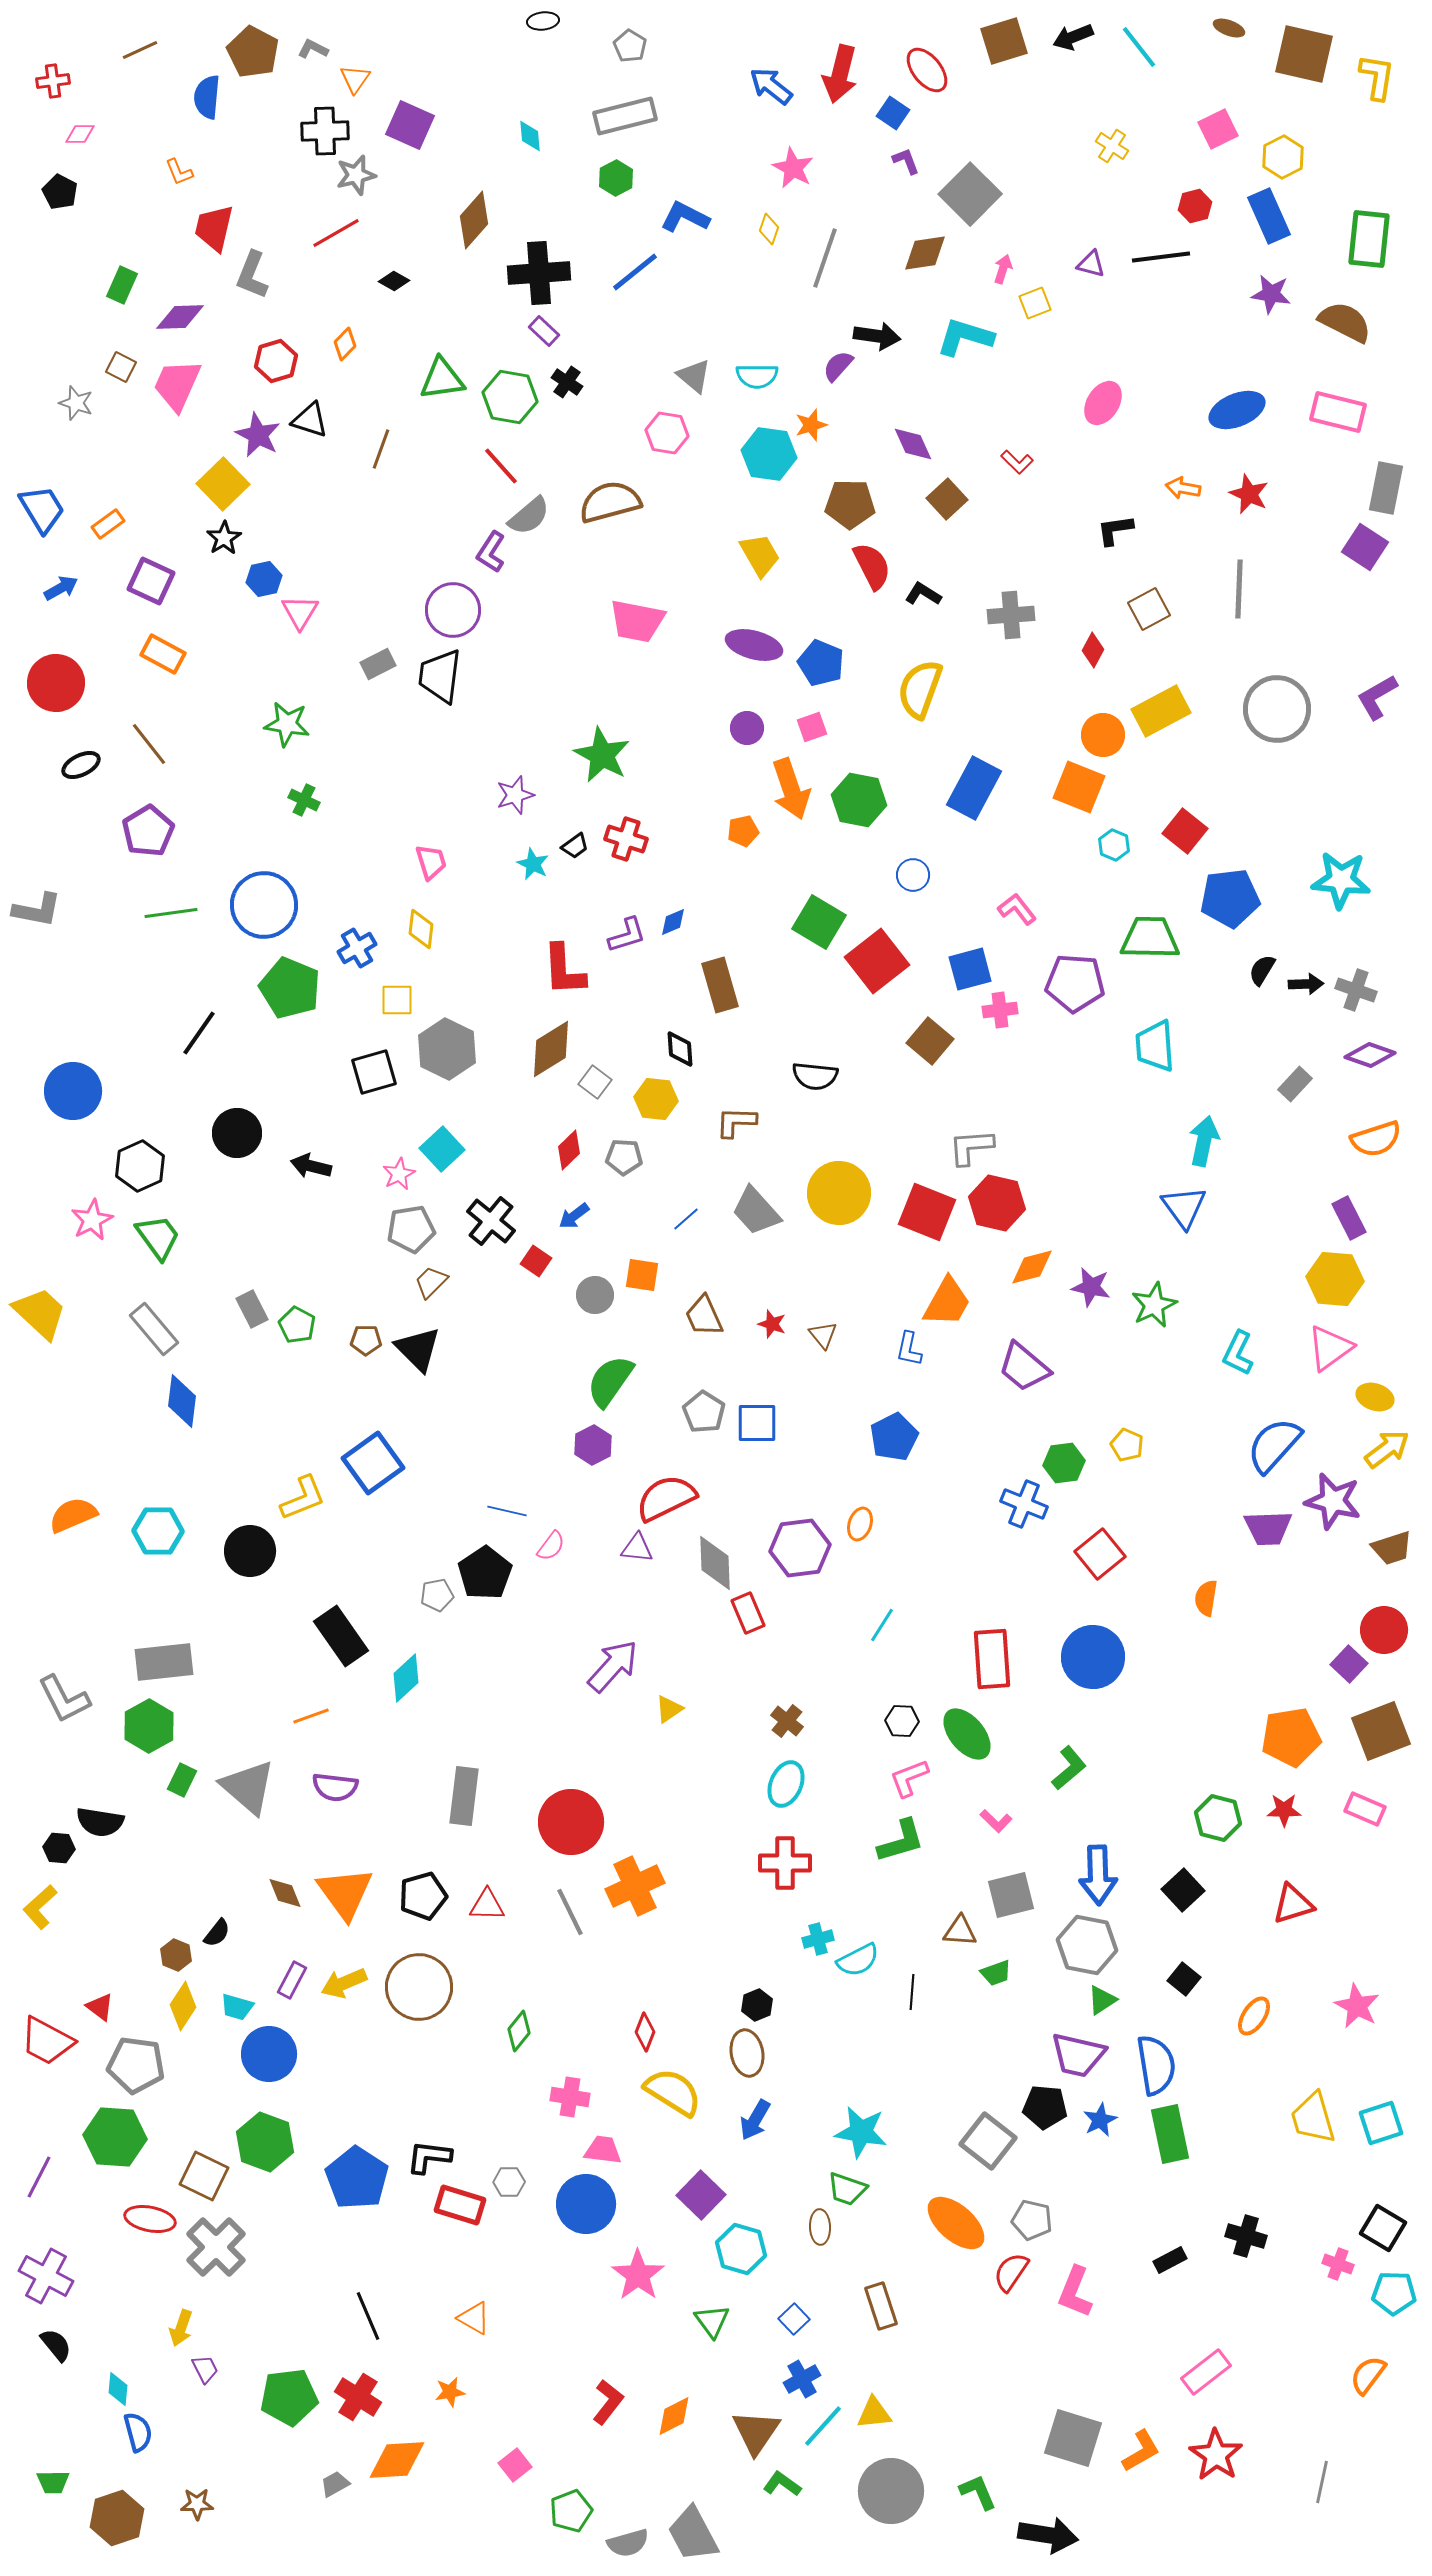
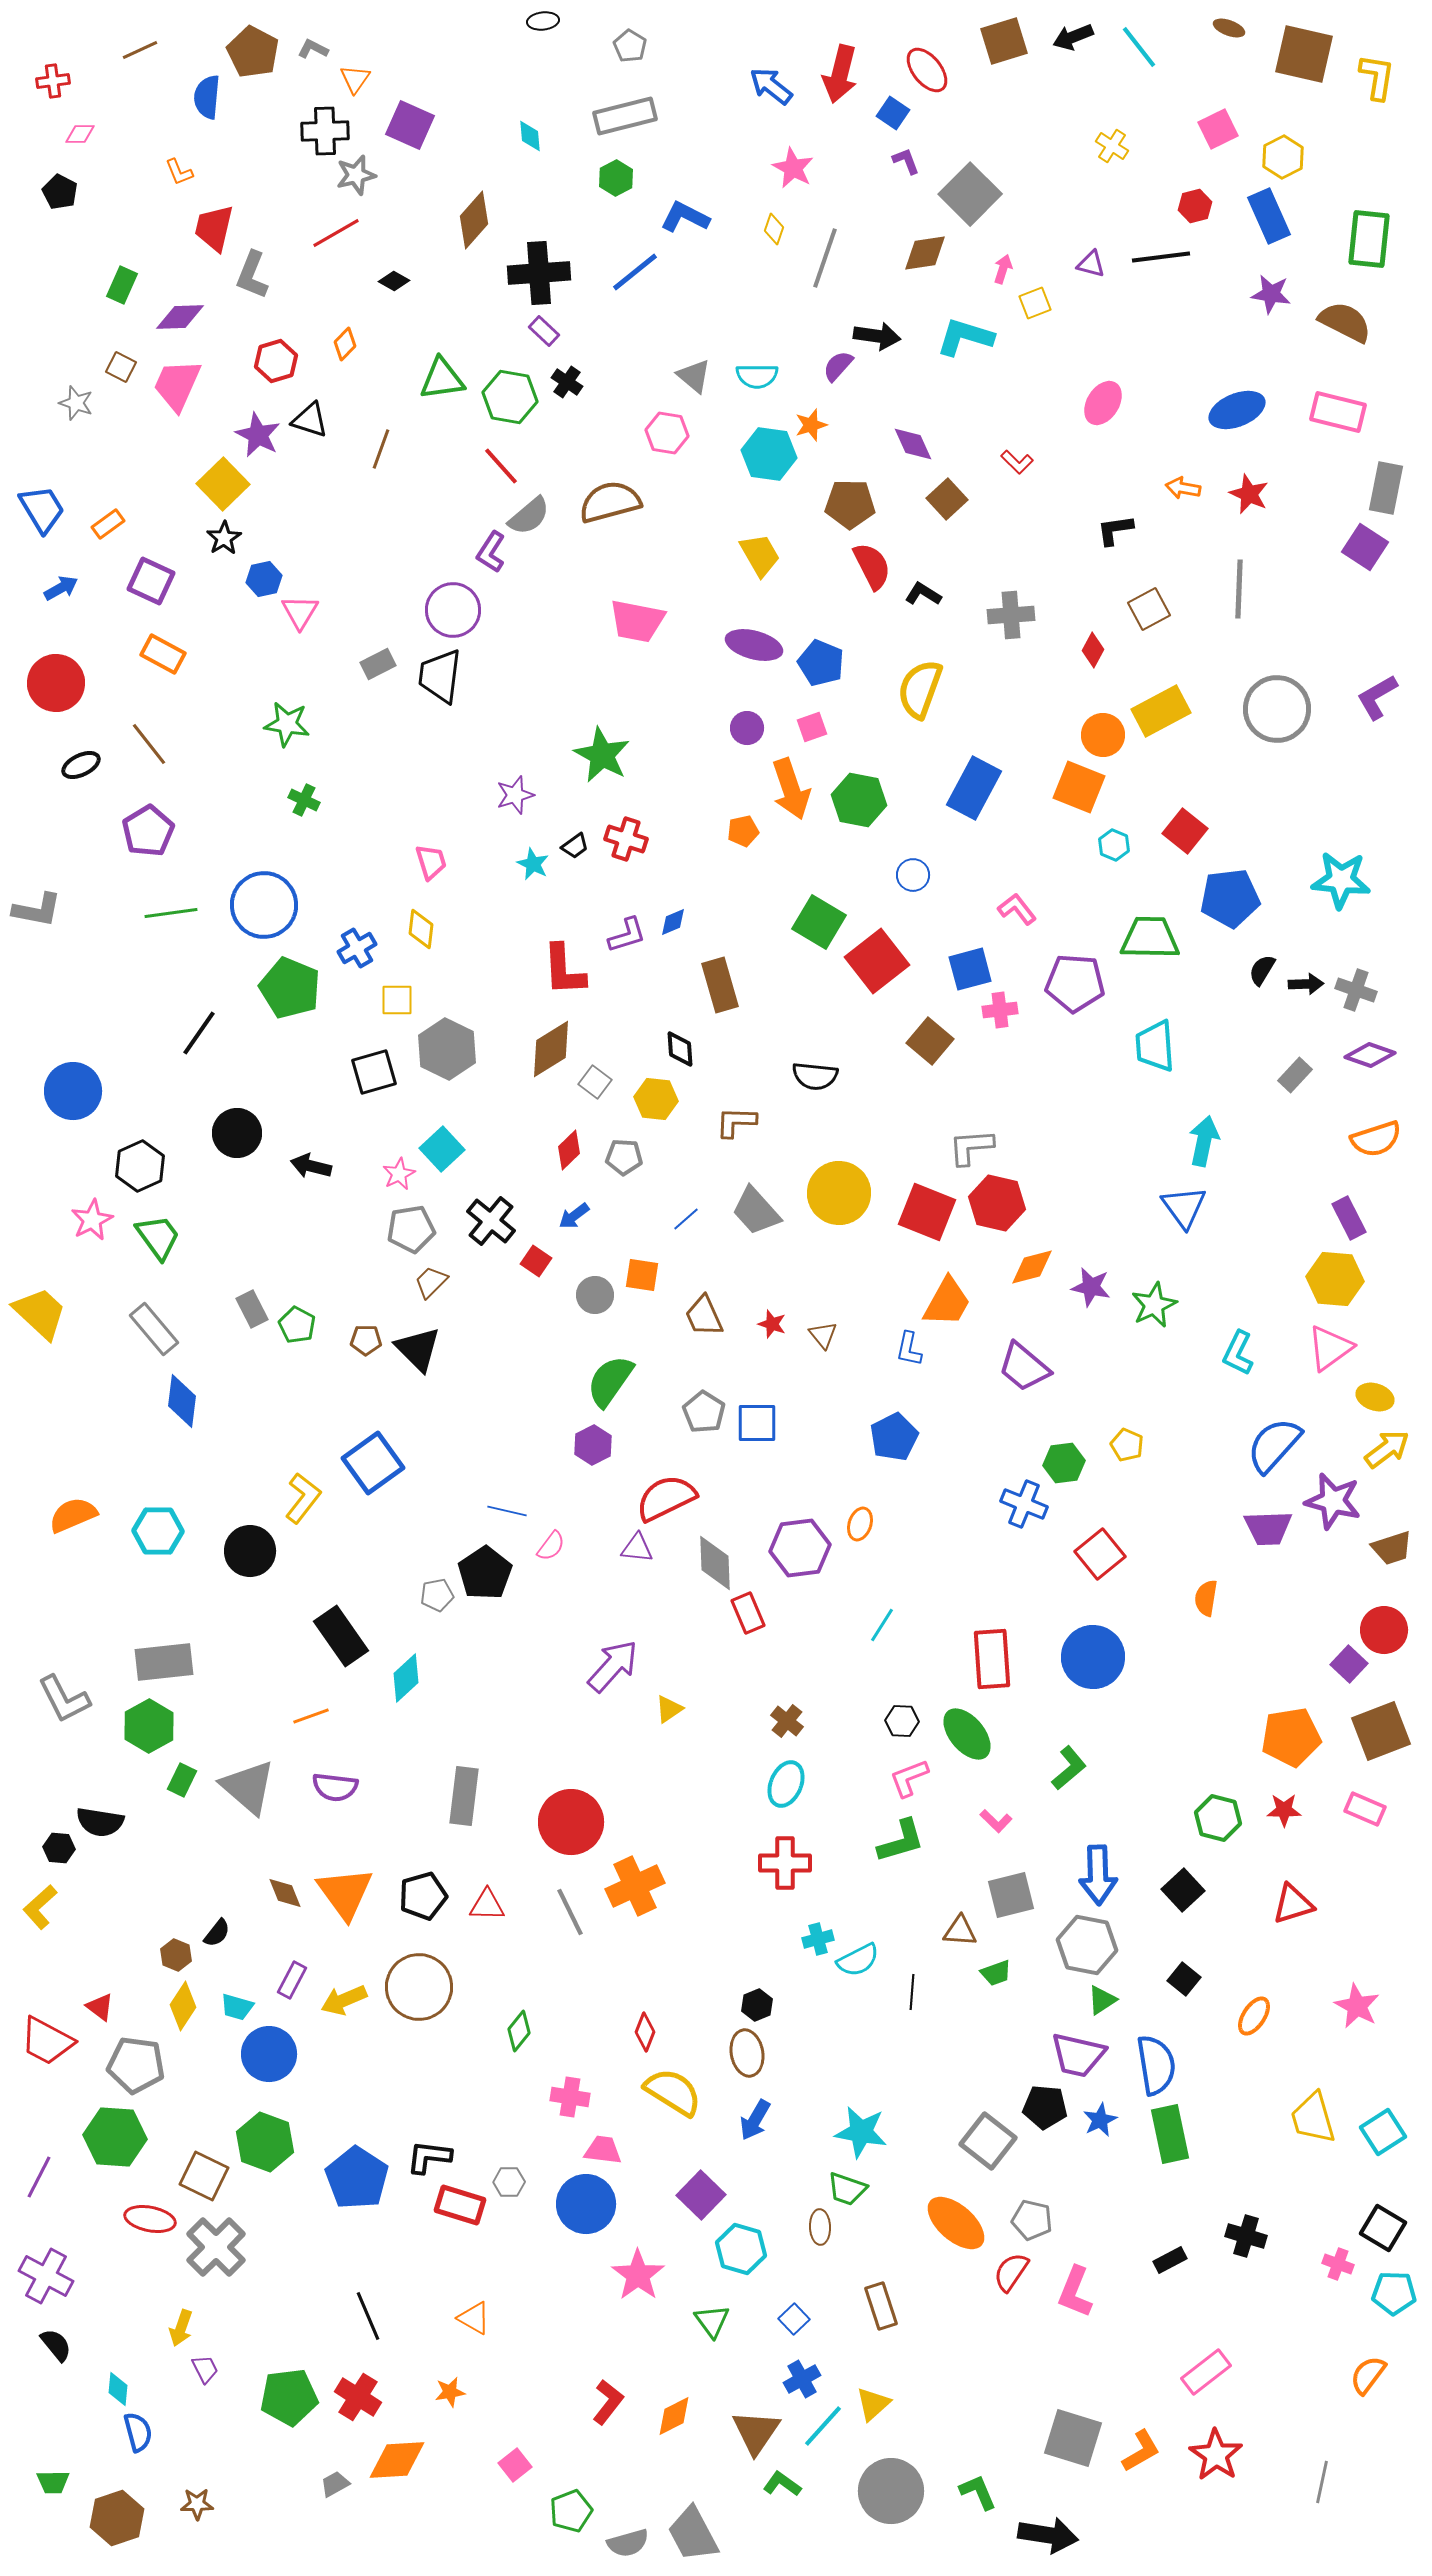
yellow diamond at (769, 229): moved 5 px right
gray rectangle at (1295, 1084): moved 9 px up
yellow L-shape at (303, 1498): rotated 30 degrees counterclockwise
yellow arrow at (344, 1983): moved 17 px down
cyan square at (1381, 2123): moved 2 px right, 9 px down; rotated 15 degrees counterclockwise
yellow triangle at (874, 2413): moved 1 px left, 9 px up; rotated 36 degrees counterclockwise
